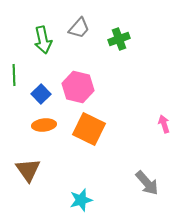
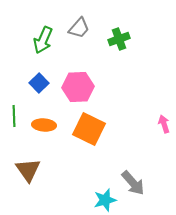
green arrow: rotated 36 degrees clockwise
green line: moved 41 px down
pink hexagon: rotated 16 degrees counterclockwise
blue square: moved 2 px left, 11 px up
orange ellipse: rotated 10 degrees clockwise
gray arrow: moved 14 px left
cyan star: moved 24 px right
